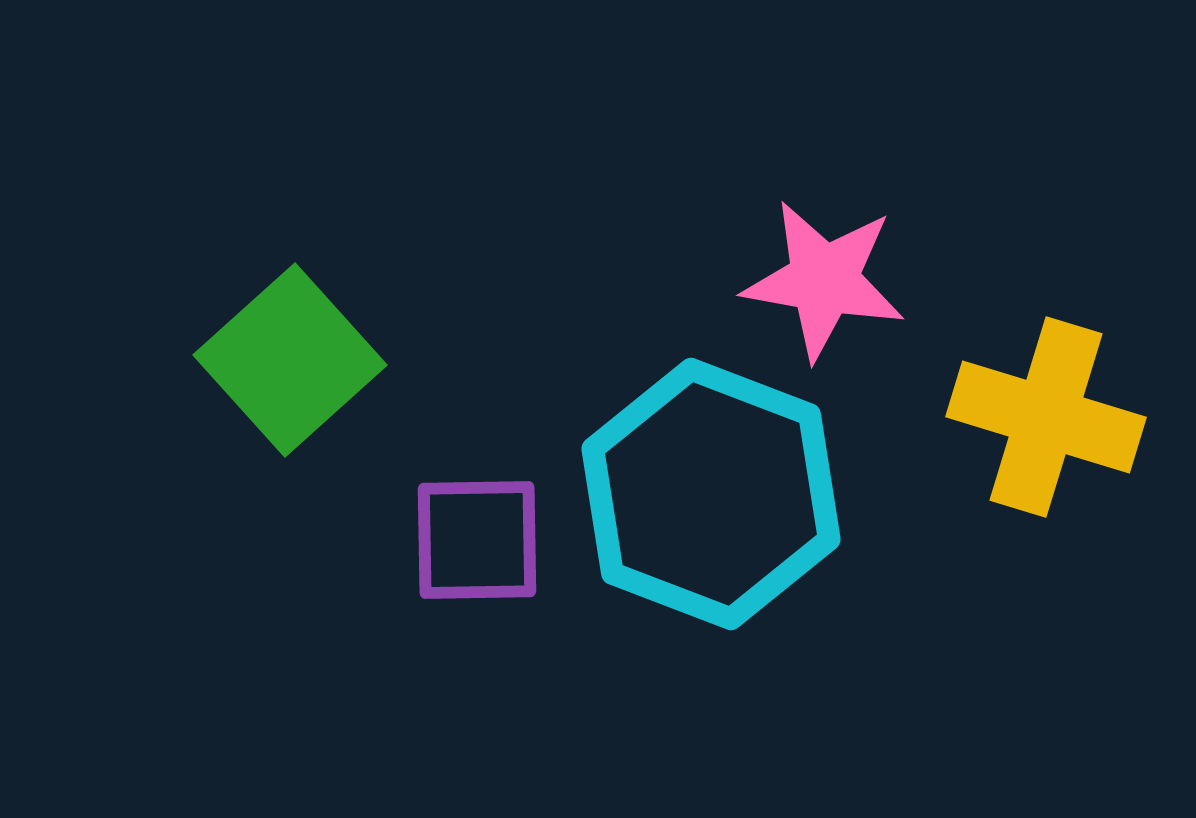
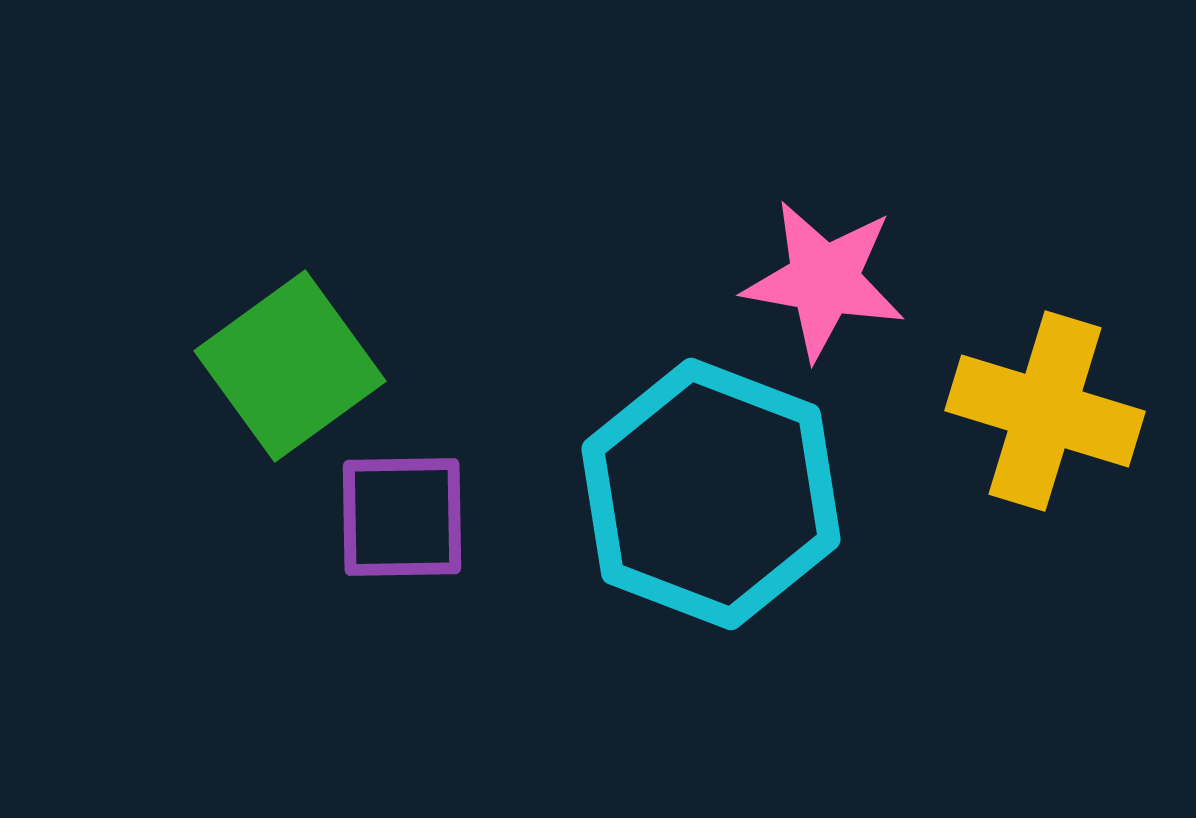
green square: moved 6 px down; rotated 6 degrees clockwise
yellow cross: moved 1 px left, 6 px up
purple square: moved 75 px left, 23 px up
